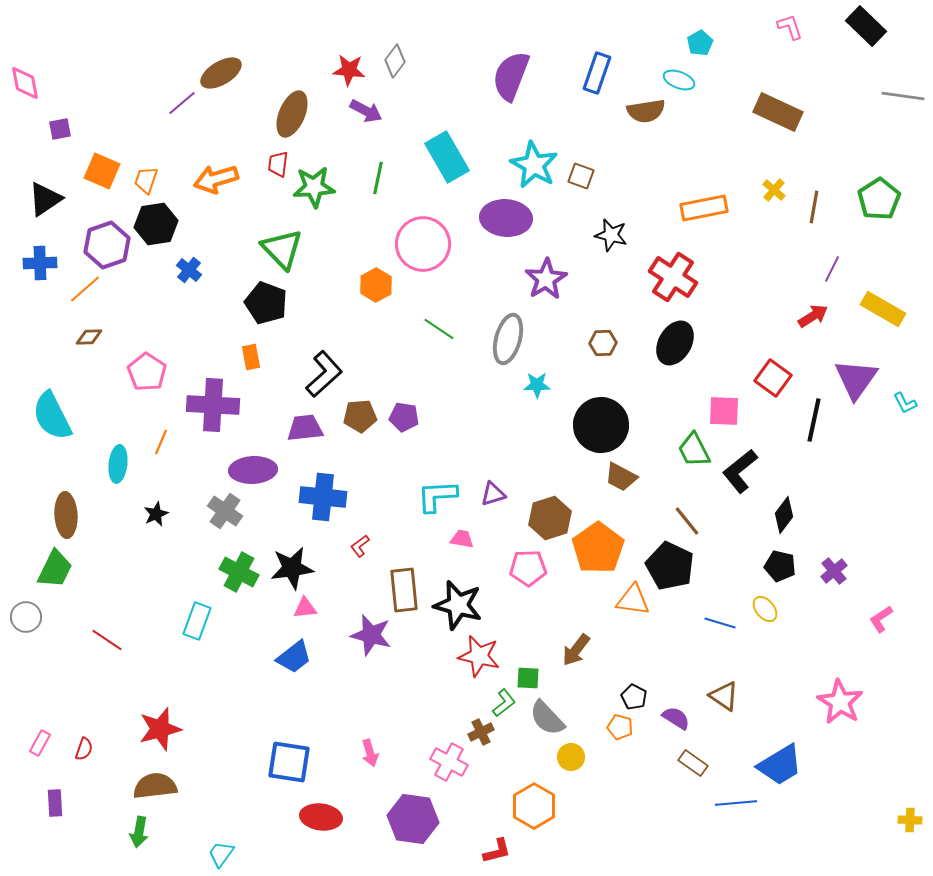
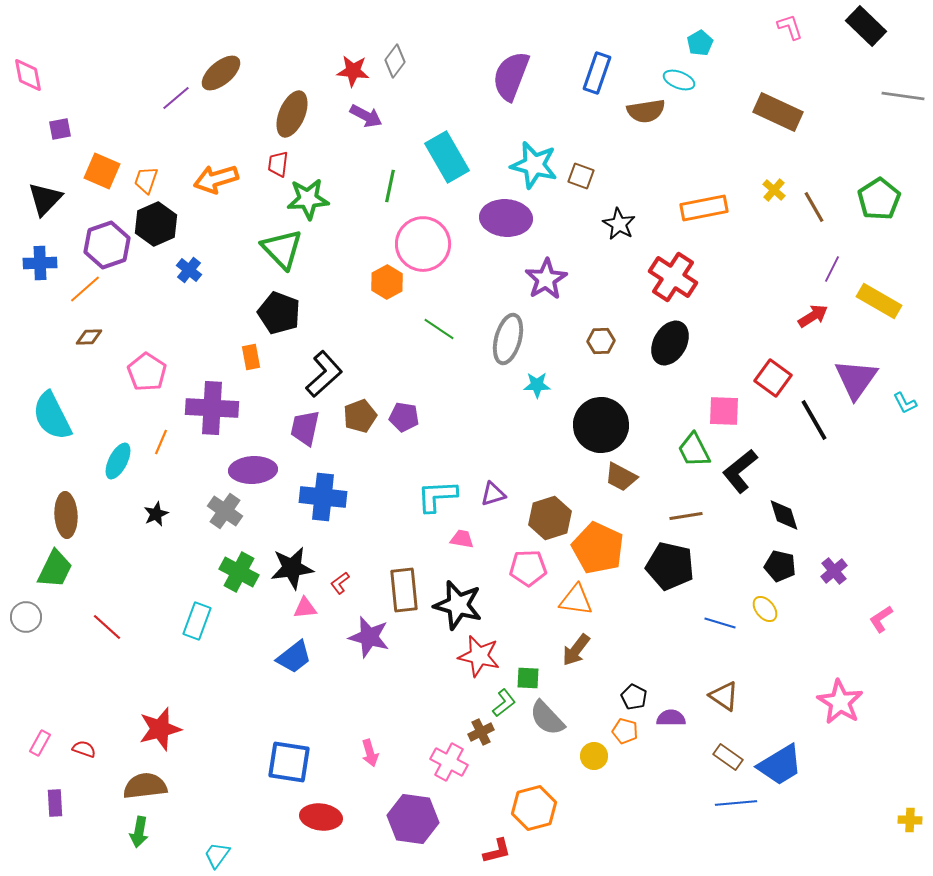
red star at (349, 70): moved 4 px right, 1 px down
brown ellipse at (221, 73): rotated 9 degrees counterclockwise
pink diamond at (25, 83): moved 3 px right, 8 px up
purple line at (182, 103): moved 6 px left, 5 px up
purple arrow at (366, 111): moved 5 px down
cyan star at (534, 165): rotated 15 degrees counterclockwise
green line at (378, 178): moved 12 px right, 8 px down
green star at (314, 187): moved 6 px left, 12 px down
black triangle at (45, 199): rotated 12 degrees counterclockwise
brown line at (814, 207): rotated 40 degrees counterclockwise
black hexagon at (156, 224): rotated 15 degrees counterclockwise
black star at (611, 235): moved 8 px right, 11 px up; rotated 16 degrees clockwise
orange hexagon at (376, 285): moved 11 px right, 3 px up
black pentagon at (266, 303): moved 13 px right, 10 px down
yellow rectangle at (883, 309): moved 4 px left, 8 px up
brown hexagon at (603, 343): moved 2 px left, 2 px up
black ellipse at (675, 343): moved 5 px left
purple cross at (213, 405): moved 1 px left, 3 px down
brown pentagon at (360, 416): rotated 16 degrees counterclockwise
black line at (814, 420): rotated 42 degrees counterclockwise
purple trapezoid at (305, 428): rotated 72 degrees counterclockwise
cyan ellipse at (118, 464): moved 3 px up; rotated 21 degrees clockwise
black diamond at (784, 515): rotated 54 degrees counterclockwise
brown line at (687, 521): moved 1 px left, 5 px up; rotated 60 degrees counterclockwise
red L-shape at (360, 546): moved 20 px left, 37 px down
orange pentagon at (598, 548): rotated 12 degrees counterclockwise
black pentagon at (670, 566): rotated 12 degrees counterclockwise
orange triangle at (633, 600): moved 57 px left
purple star at (371, 635): moved 2 px left, 2 px down
red line at (107, 640): moved 13 px up; rotated 8 degrees clockwise
purple semicircle at (676, 718): moved 5 px left; rotated 32 degrees counterclockwise
orange pentagon at (620, 727): moved 5 px right, 4 px down
red semicircle at (84, 749): rotated 90 degrees counterclockwise
yellow circle at (571, 757): moved 23 px right, 1 px up
brown rectangle at (693, 763): moved 35 px right, 6 px up
brown semicircle at (155, 786): moved 10 px left
orange hexagon at (534, 806): moved 2 px down; rotated 15 degrees clockwise
cyan trapezoid at (221, 854): moved 4 px left, 1 px down
